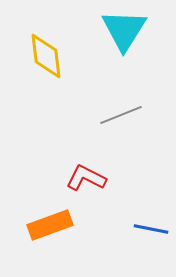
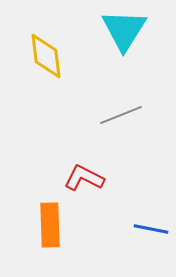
red L-shape: moved 2 px left
orange rectangle: rotated 72 degrees counterclockwise
